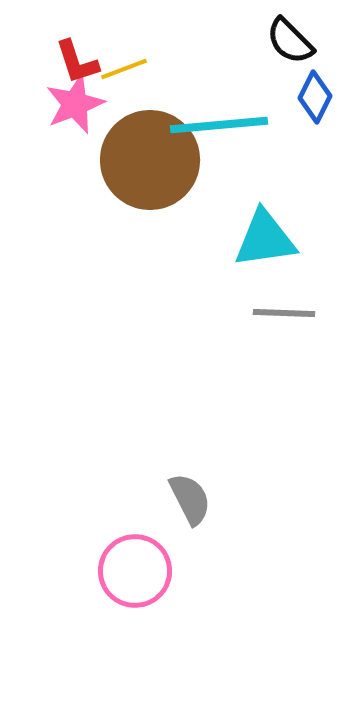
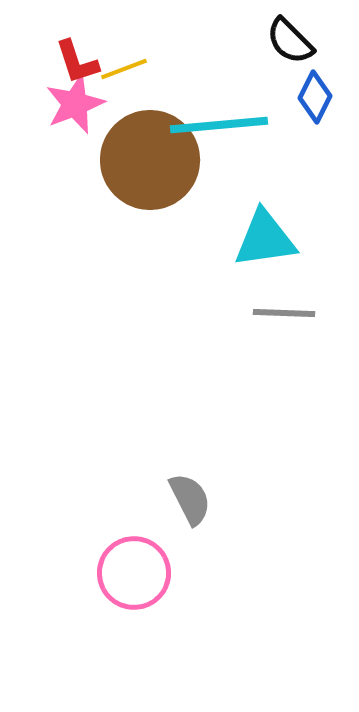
pink circle: moved 1 px left, 2 px down
